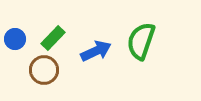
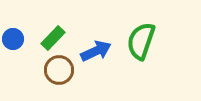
blue circle: moved 2 px left
brown circle: moved 15 px right
